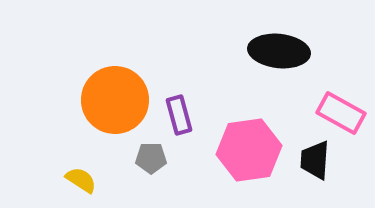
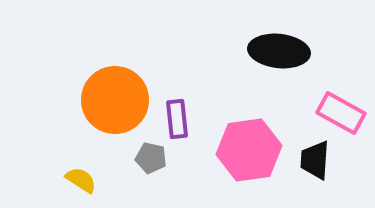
purple rectangle: moved 2 px left, 4 px down; rotated 9 degrees clockwise
gray pentagon: rotated 12 degrees clockwise
